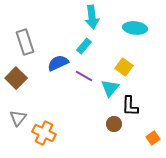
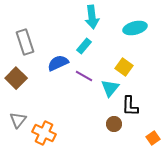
cyan ellipse: rotated 20 degrees counterclockwise
gray triangle: moved 2 px down
